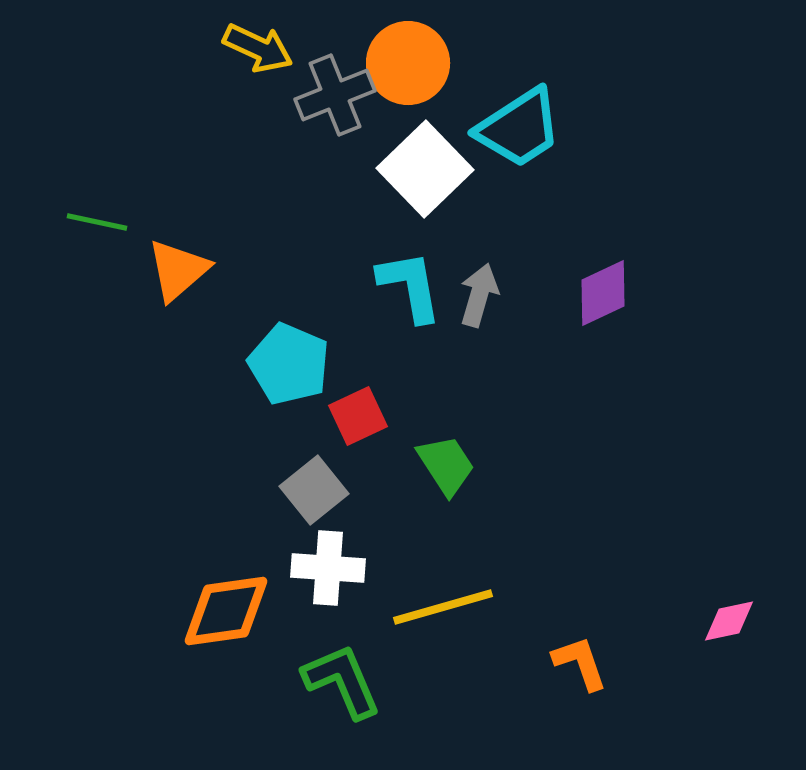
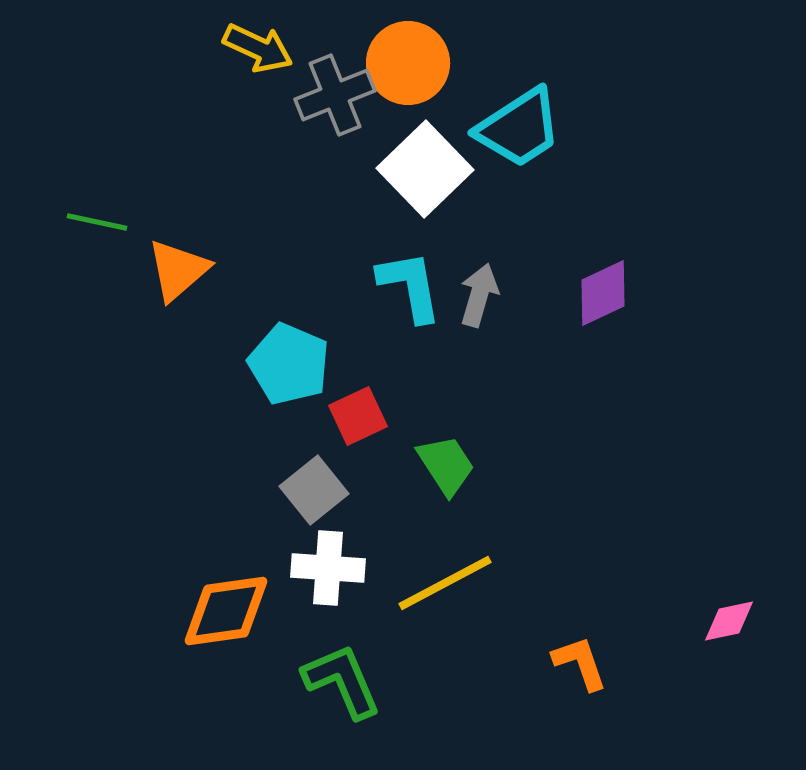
yellow line: moved 2 px right, 24 px up; rotated 12 degrees counterclockwise
